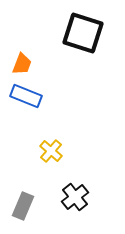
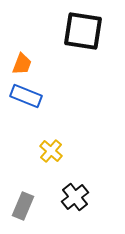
black square: moved 2 px up; rotated 9 degrees counterclockwise
